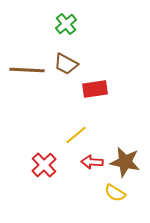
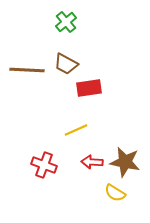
green cross: moved 2 px up
red rectangle: moved 6 px left, 1 px up
yellow line: moved 5 px up; rotated 15 degrees clockwise
red cross: rotated 25 degrees counterclockwise
